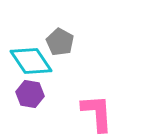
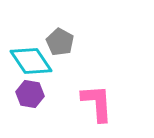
pink L-shape: moved 10 px up
